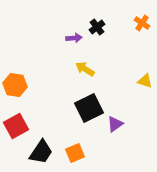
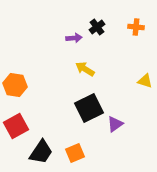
orange cross: moved 6 px left, 4 px down; rotated 28 degrees counterclockwise
